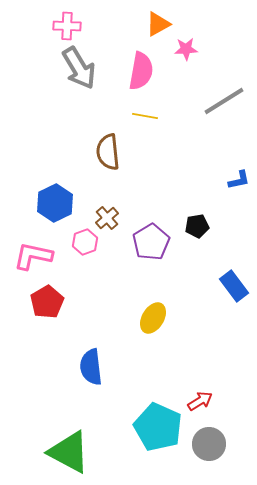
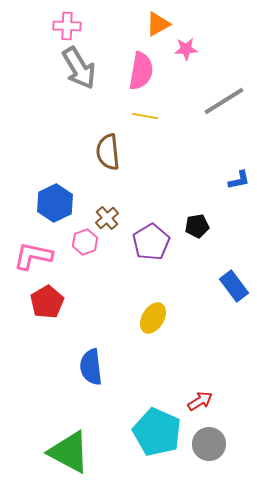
cyan pentagon: moved 1 px left, 5 px down
